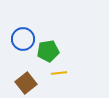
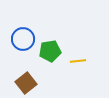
green pentagon: moved 2 px right
yellow line: moved 19 px right, 12 px up
